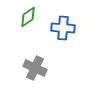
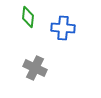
green diamond: rotated 50 degrees counterclockwise
